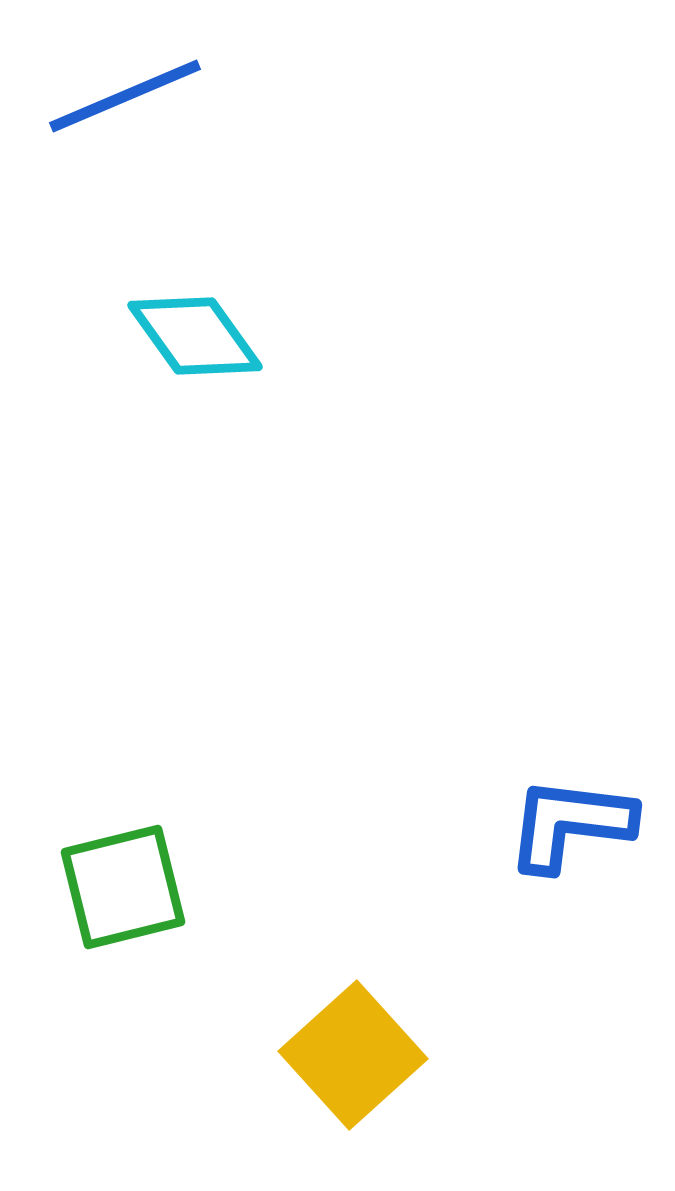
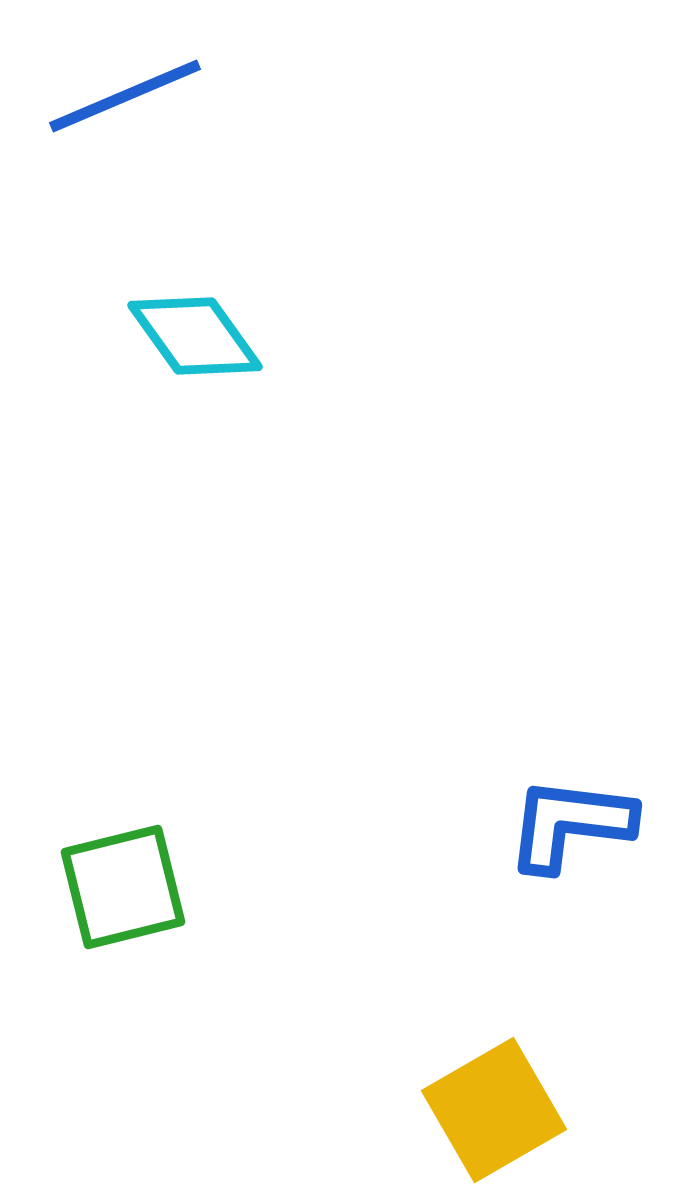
yellow square: moved 141 px right, 55 px down; rotated 12 degrees clockwise
